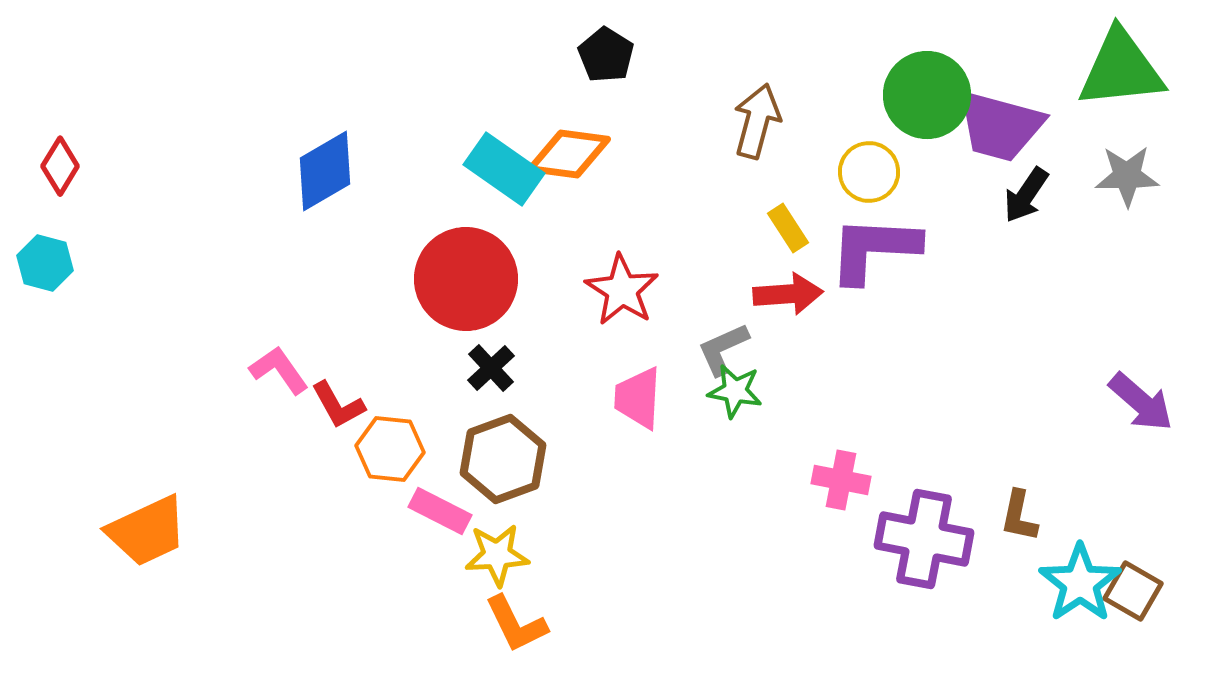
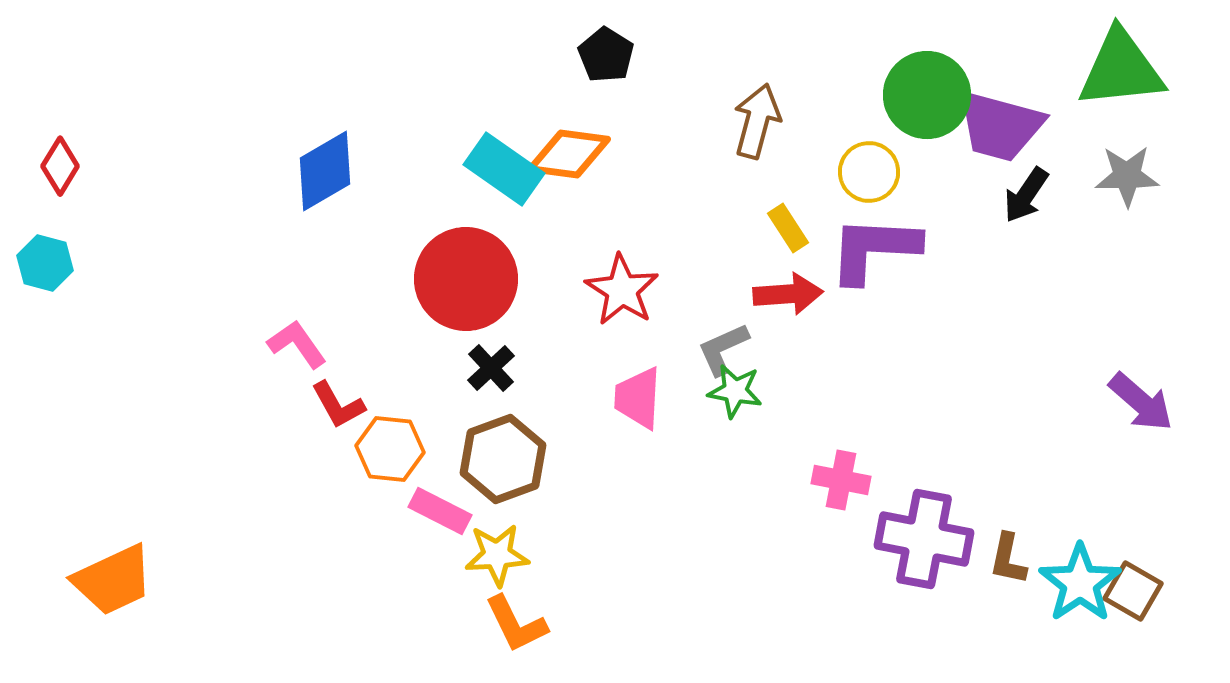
pink L-shape: moved 18 px right, 26 px up
brown L-shape: moved 11 px left, 43 px down
orange trapezoid: moved 34 px left, 49 px down
